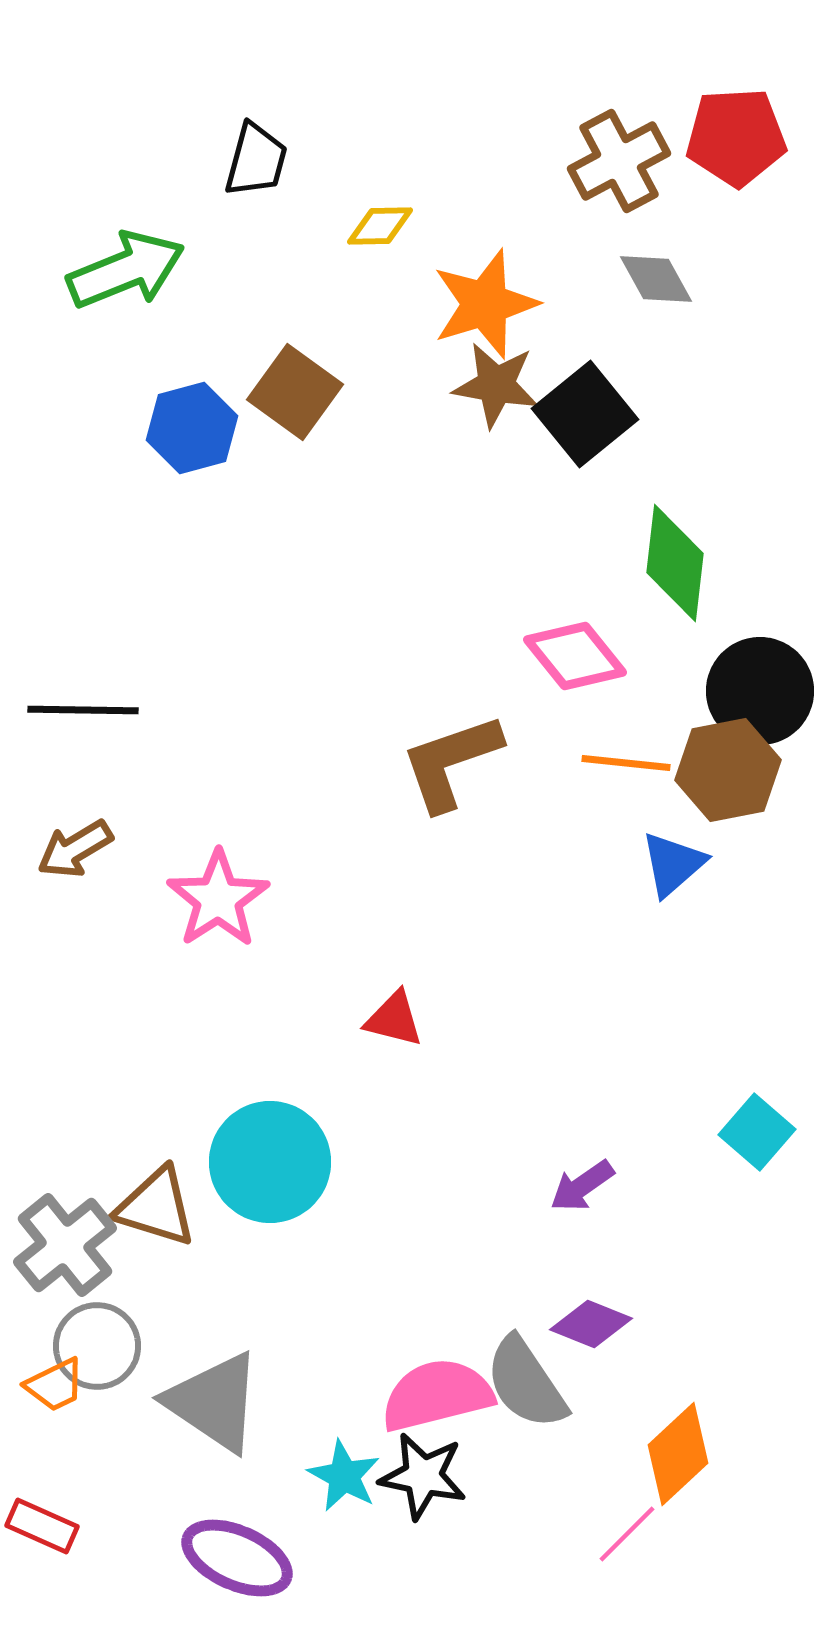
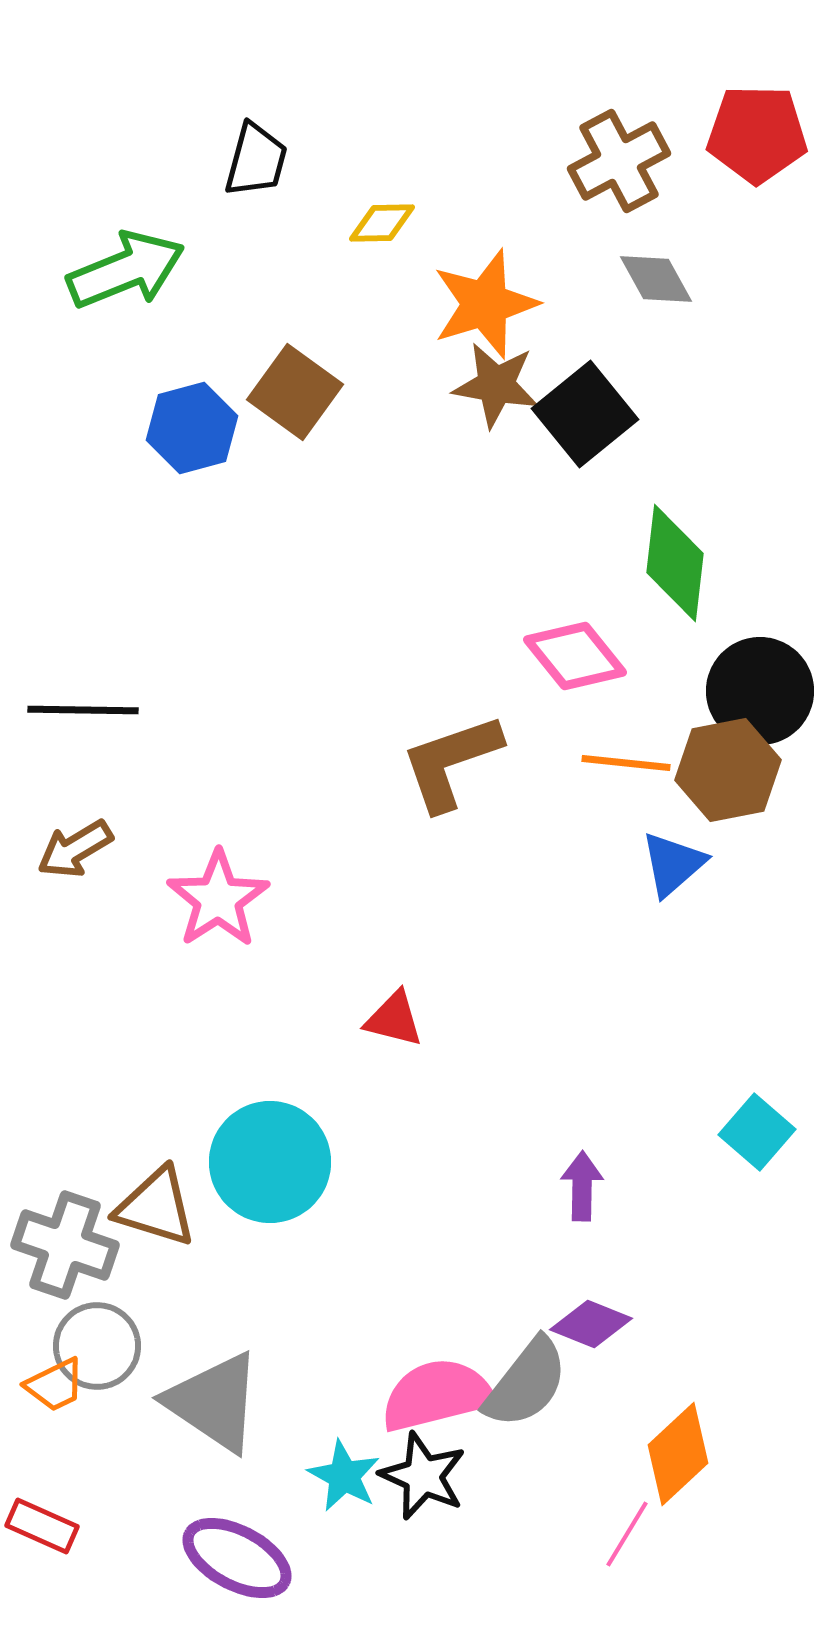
red pentagon: moved 21 px right, 3 px up; rotated 4 degrees clockwise
yellow diamond: moved 2 px right, 3 px up
purple arrow: rotated 126 degrees clockwise
gray cross: rotated 32 degrees counterclockwise
gray semicircle: rotated 108 degrees counterclockwise
black star: rotated 12 degrees clockwise
pink line: rotated 14 degrees counterclockwise
purple ellipse: rotated 4 degrees clockwise
